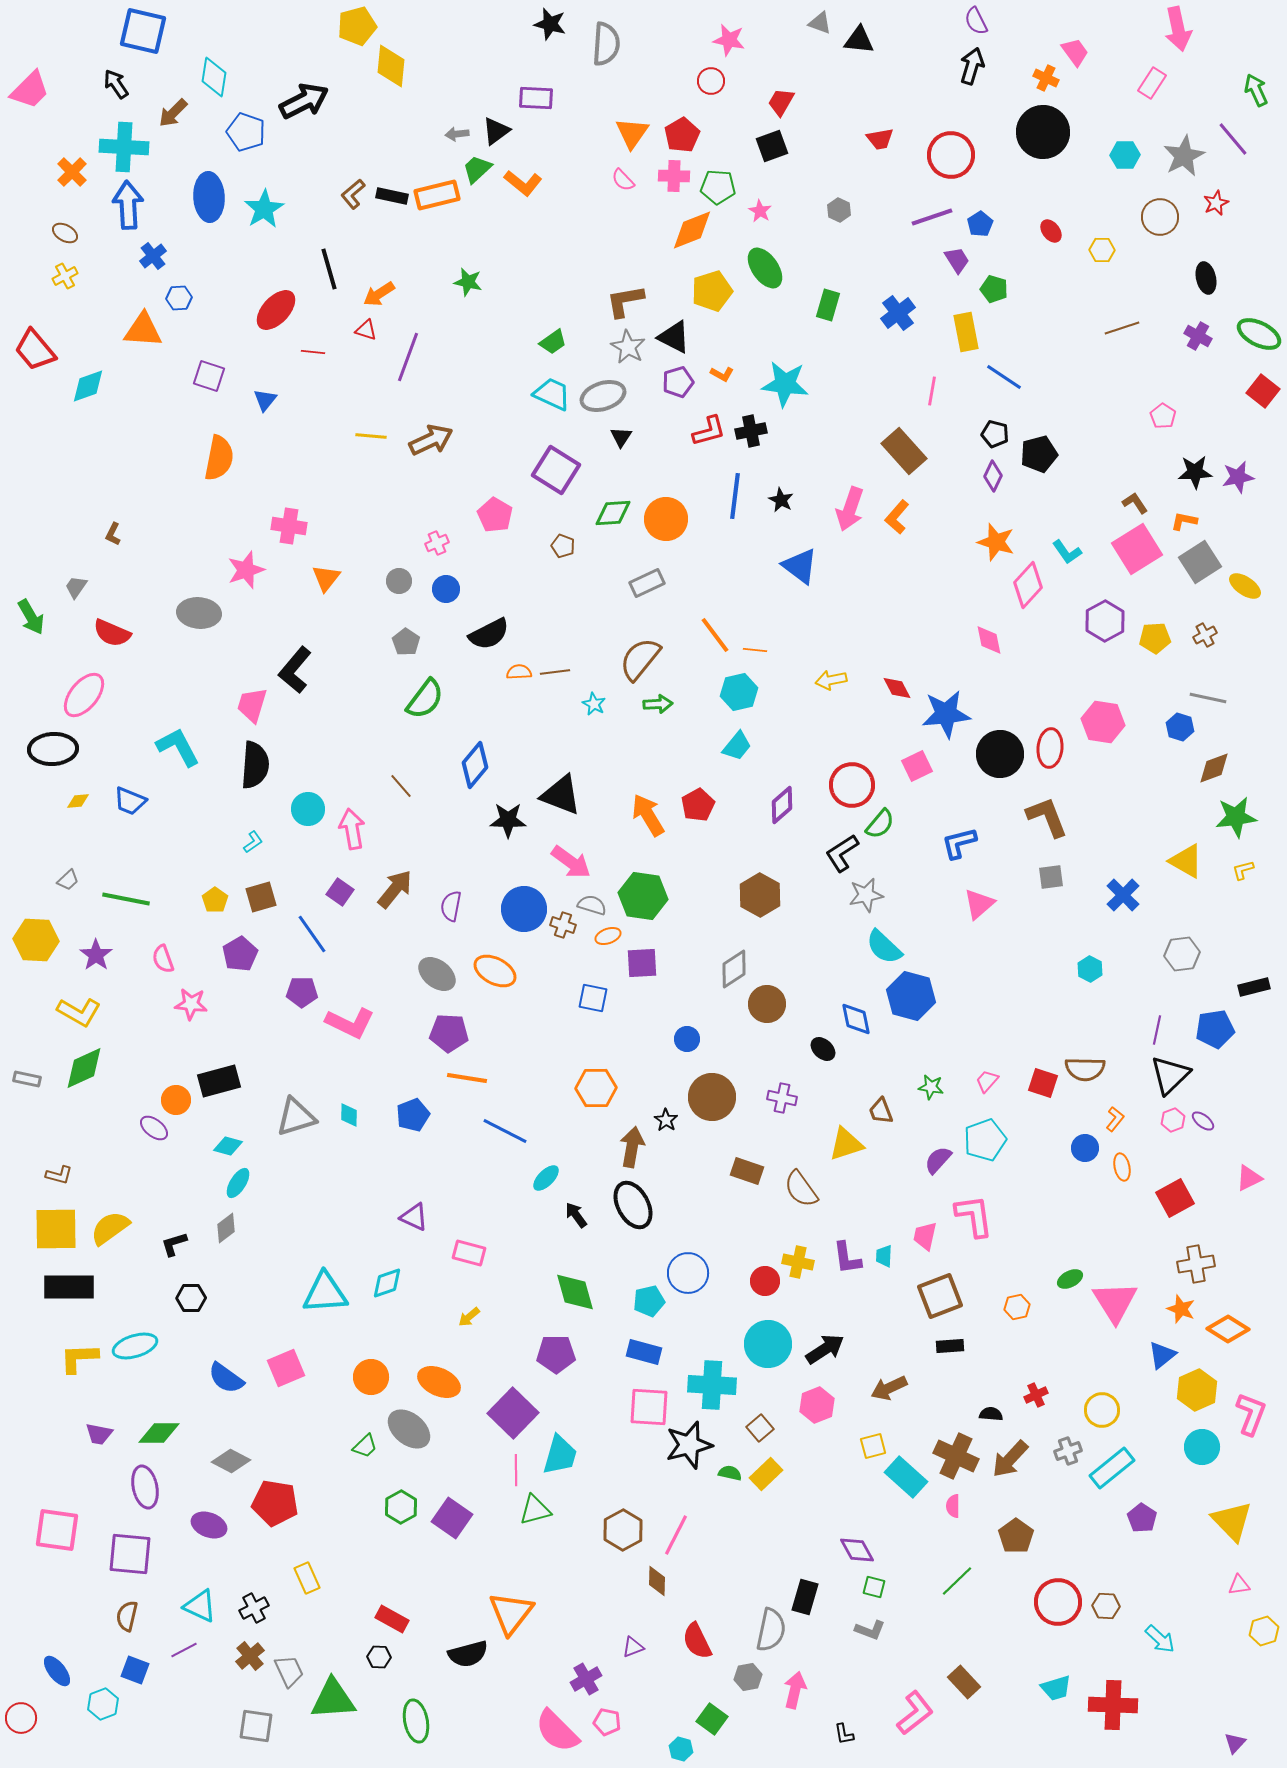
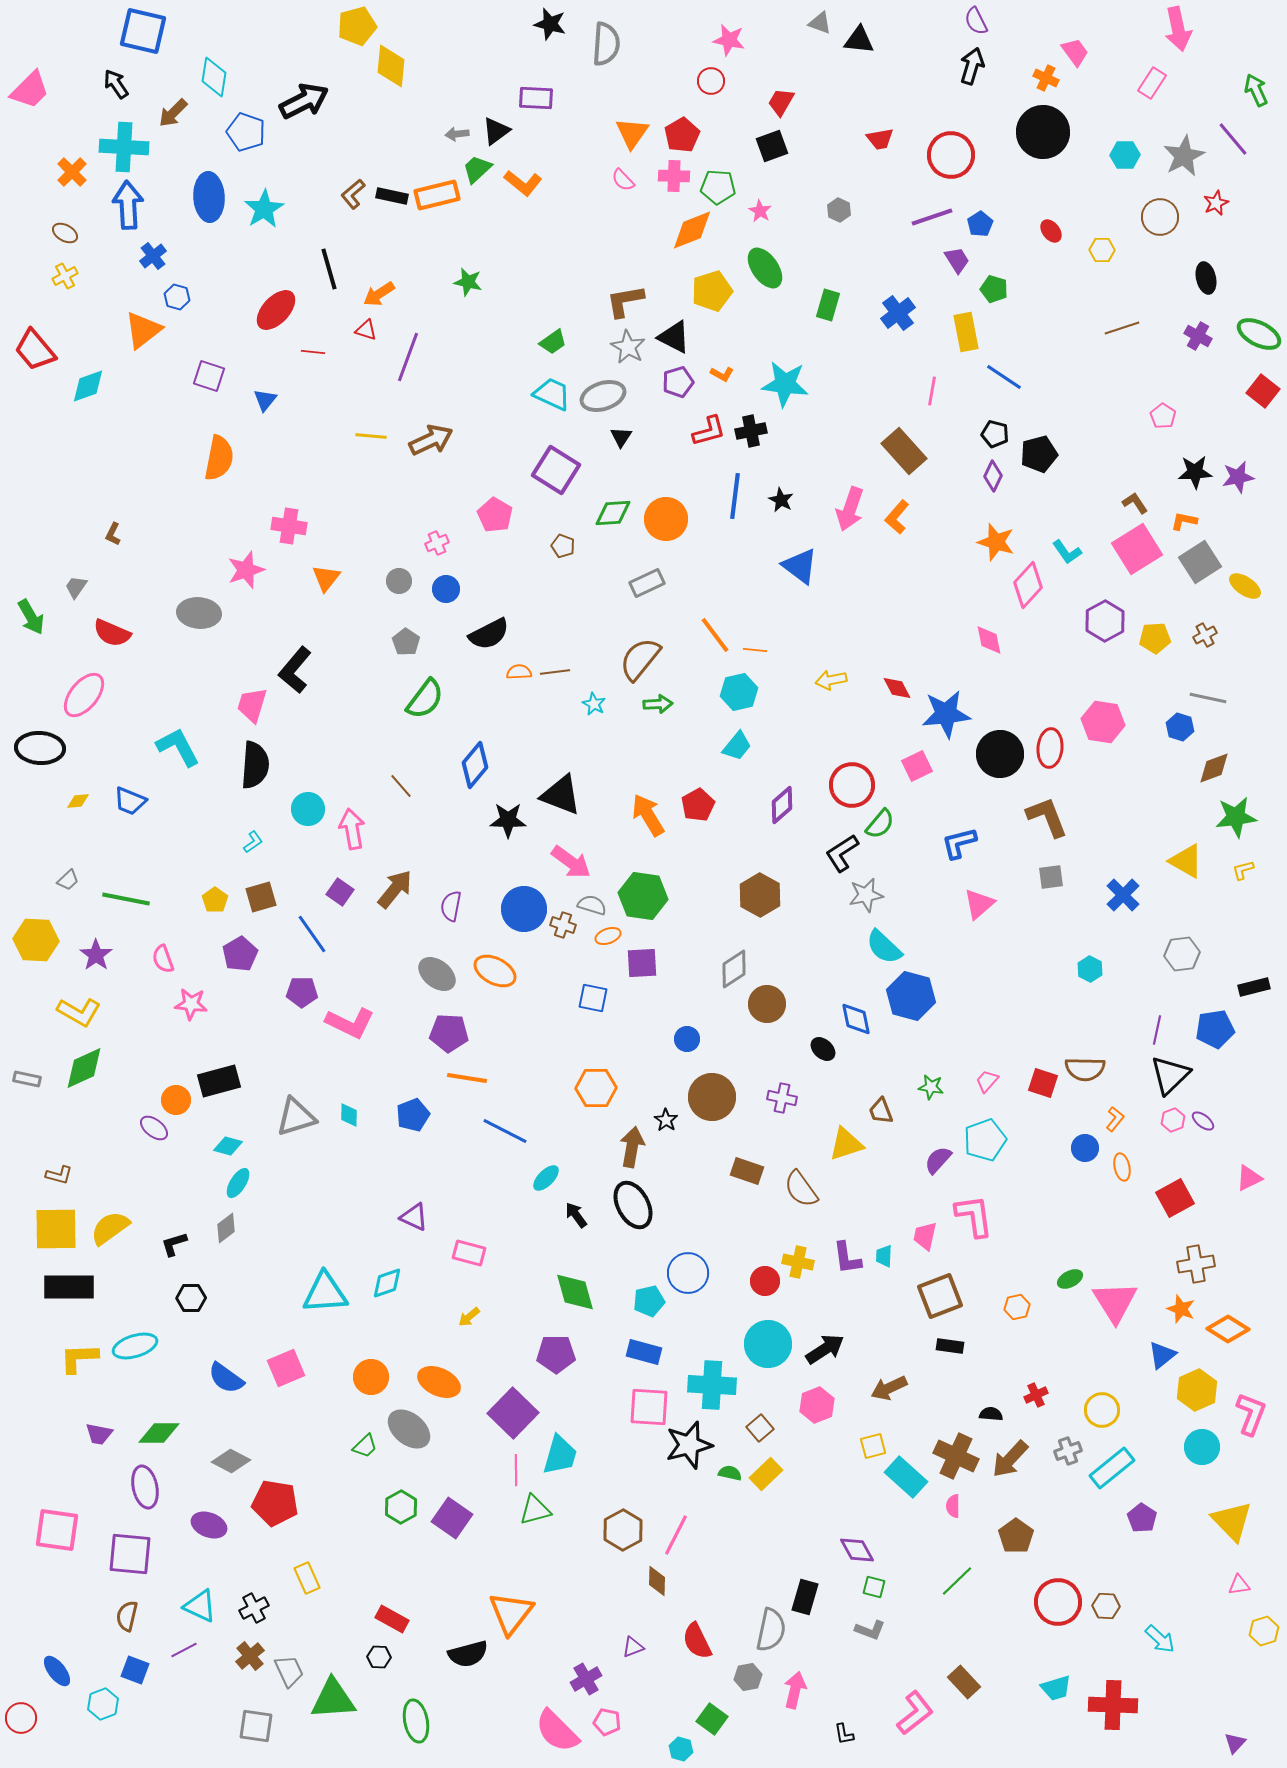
blue hexagon at (179, 298): moved 2 px left, 1 px up; rotated 20 degrees clockwise
orange triangle at (143, 330): rotated 42 degrees counterclockwise
black ellipse at (53, 749): moved 13 px left, 1 px up; rotated 6 degrees clockwise
black rectangle at (950, 1346): rotated 12 degrees clockwise
